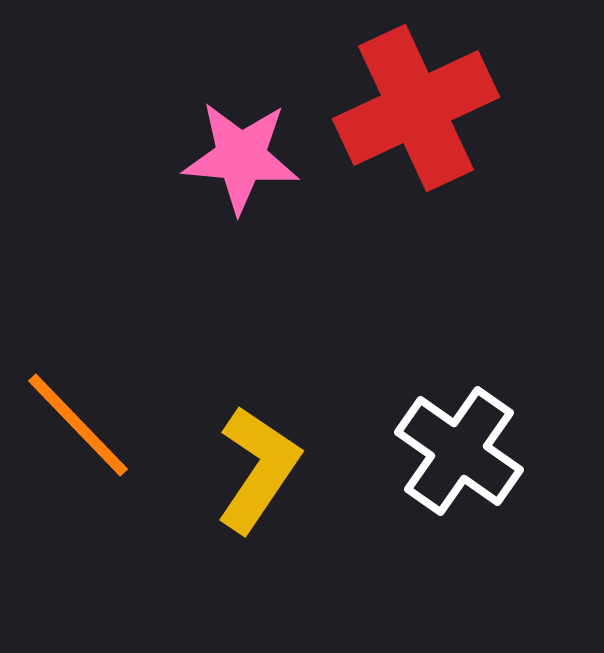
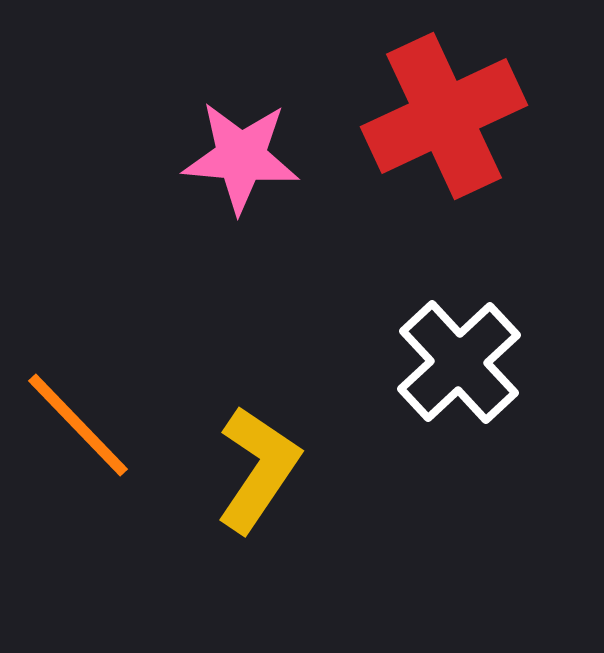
red cross: moved 28 px right, 8 px down
white cross: moved 89 px up; rotated 12 degrees clockwise
